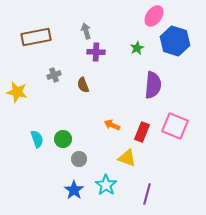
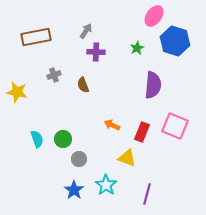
gray arrow: rotated 49 degrees clockwise
